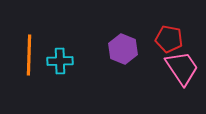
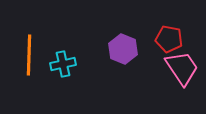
cyan cross: moved 3 px right, 3 px down; rotated 10 degrees counterclockwise
